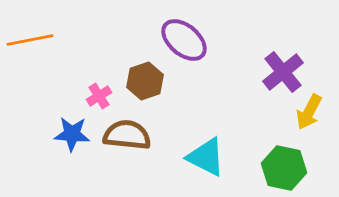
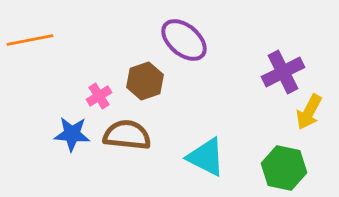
purple cross: rotated 12 degrees clockwise
